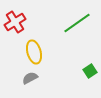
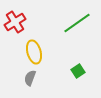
green square: moved 12 px left
gray semicircle: rotated 42 degrees counterclockwise
